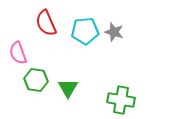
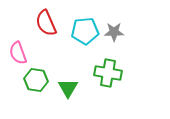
gray star: rotated 18 degrees counterclockwise
green cross: moved 13 px left, 27 px up
